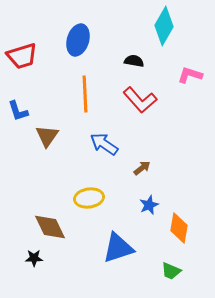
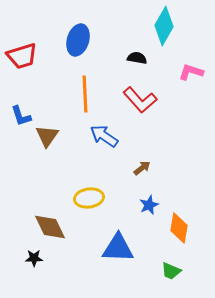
black semicircle: moved 3 px right, 3 px up
pink L-shape: moved 1 px right, 3 px up
blue L-shape: moved 3 px right, 5 px down
blue arrow: moved 8 px up
blue triangle: rotated 20 degrees clockwise
